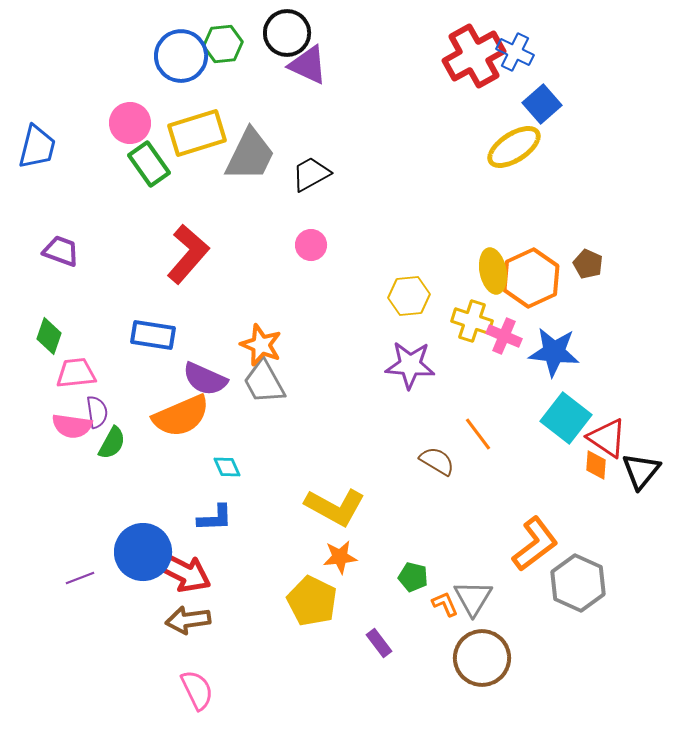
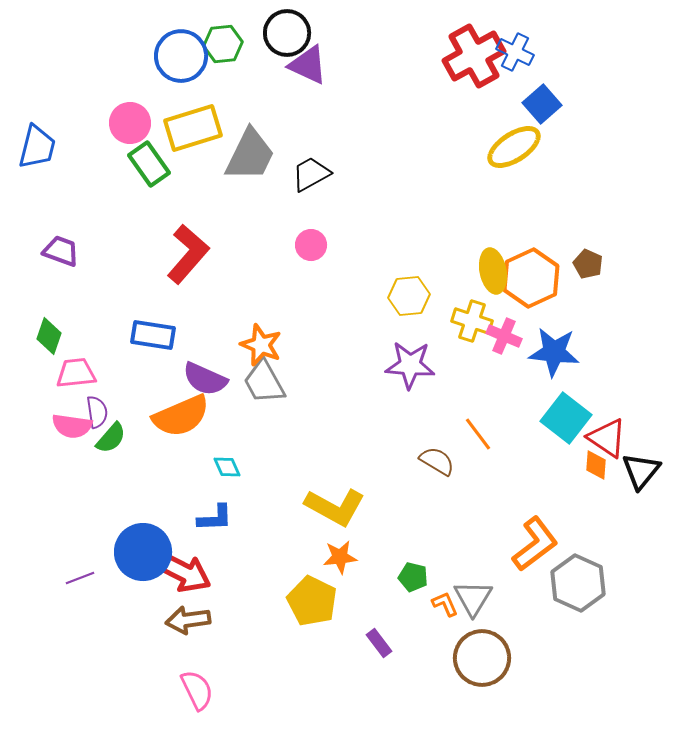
yellow rectangle at (197, 133): moved 4 px left, 5 px up
green semicircle at (112, 443): moved 1 px left, 5 px up; rotated 12 degrees clockwise
